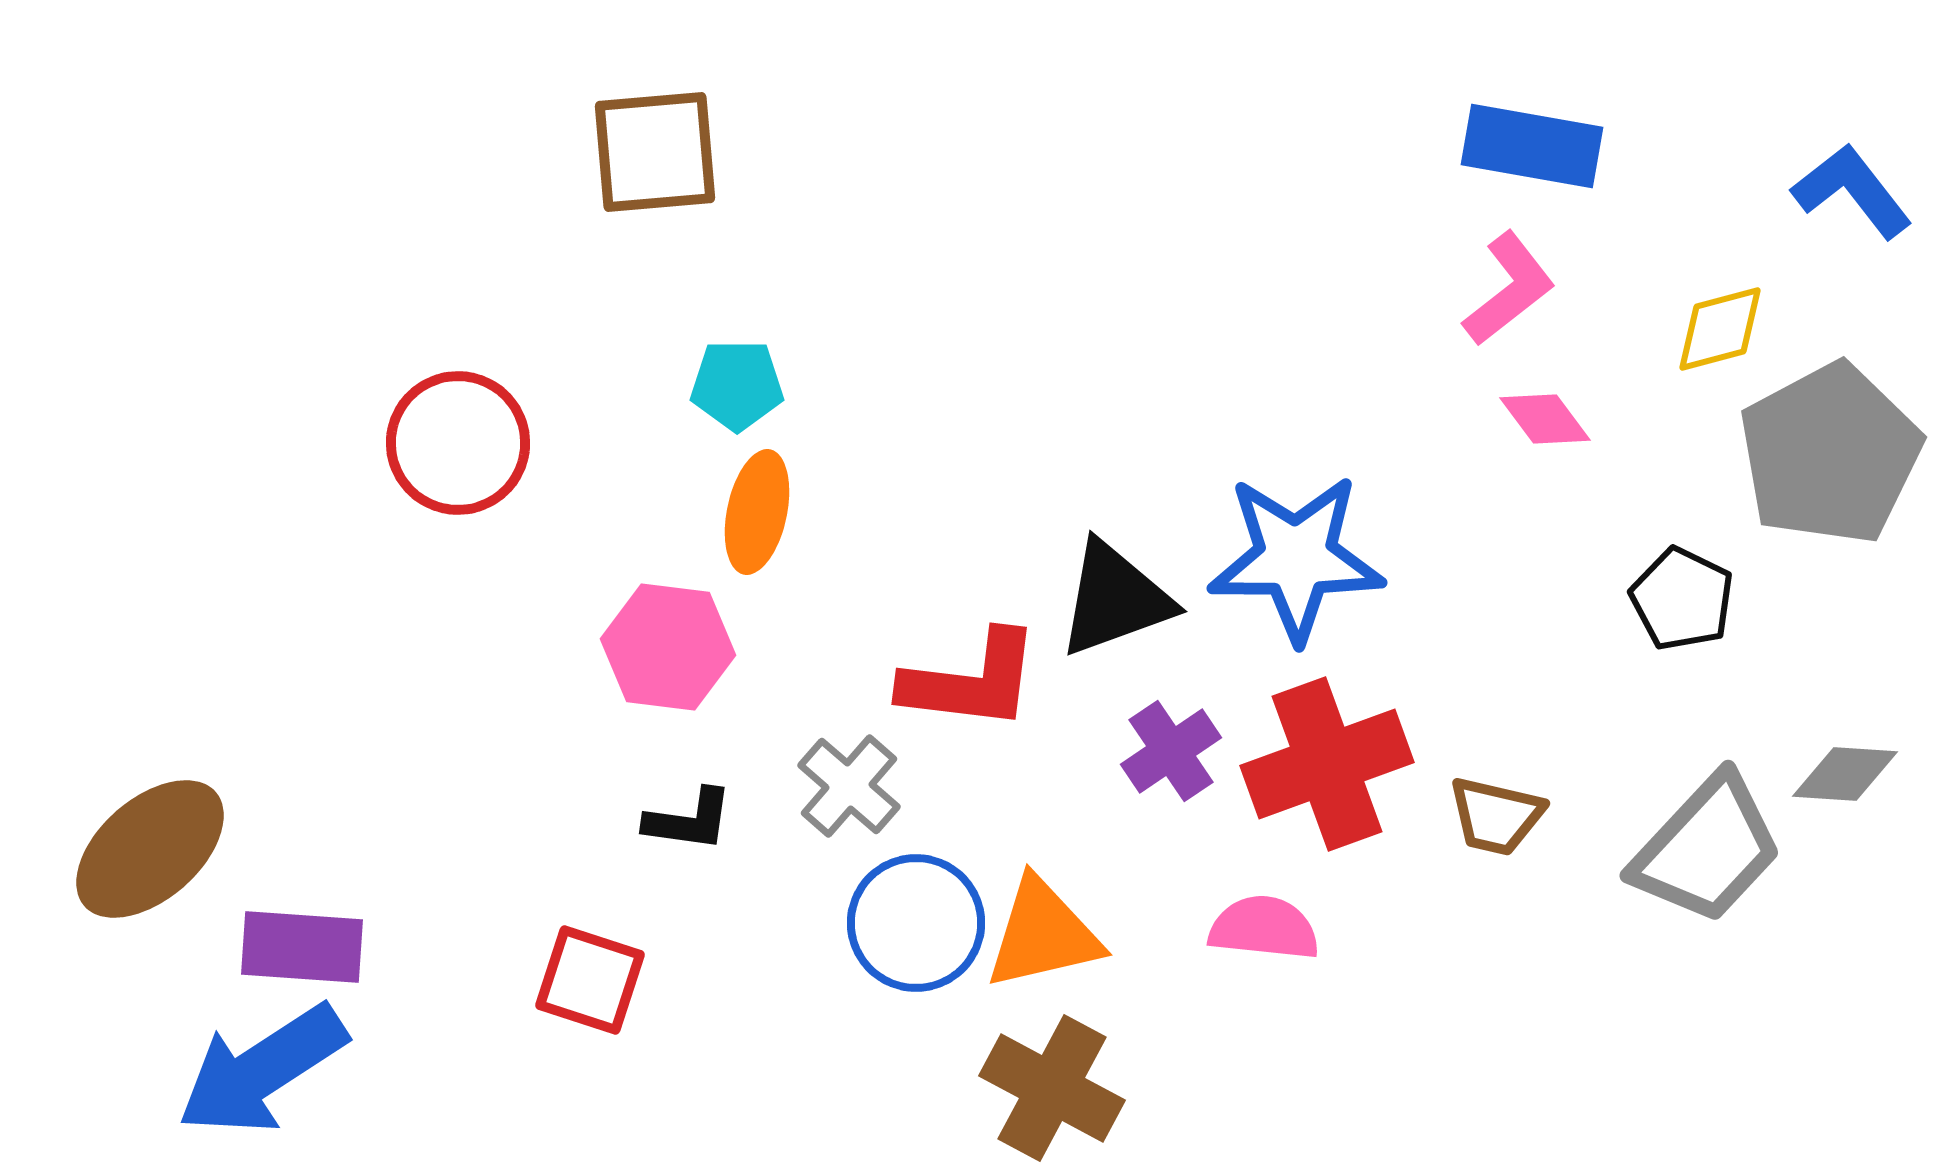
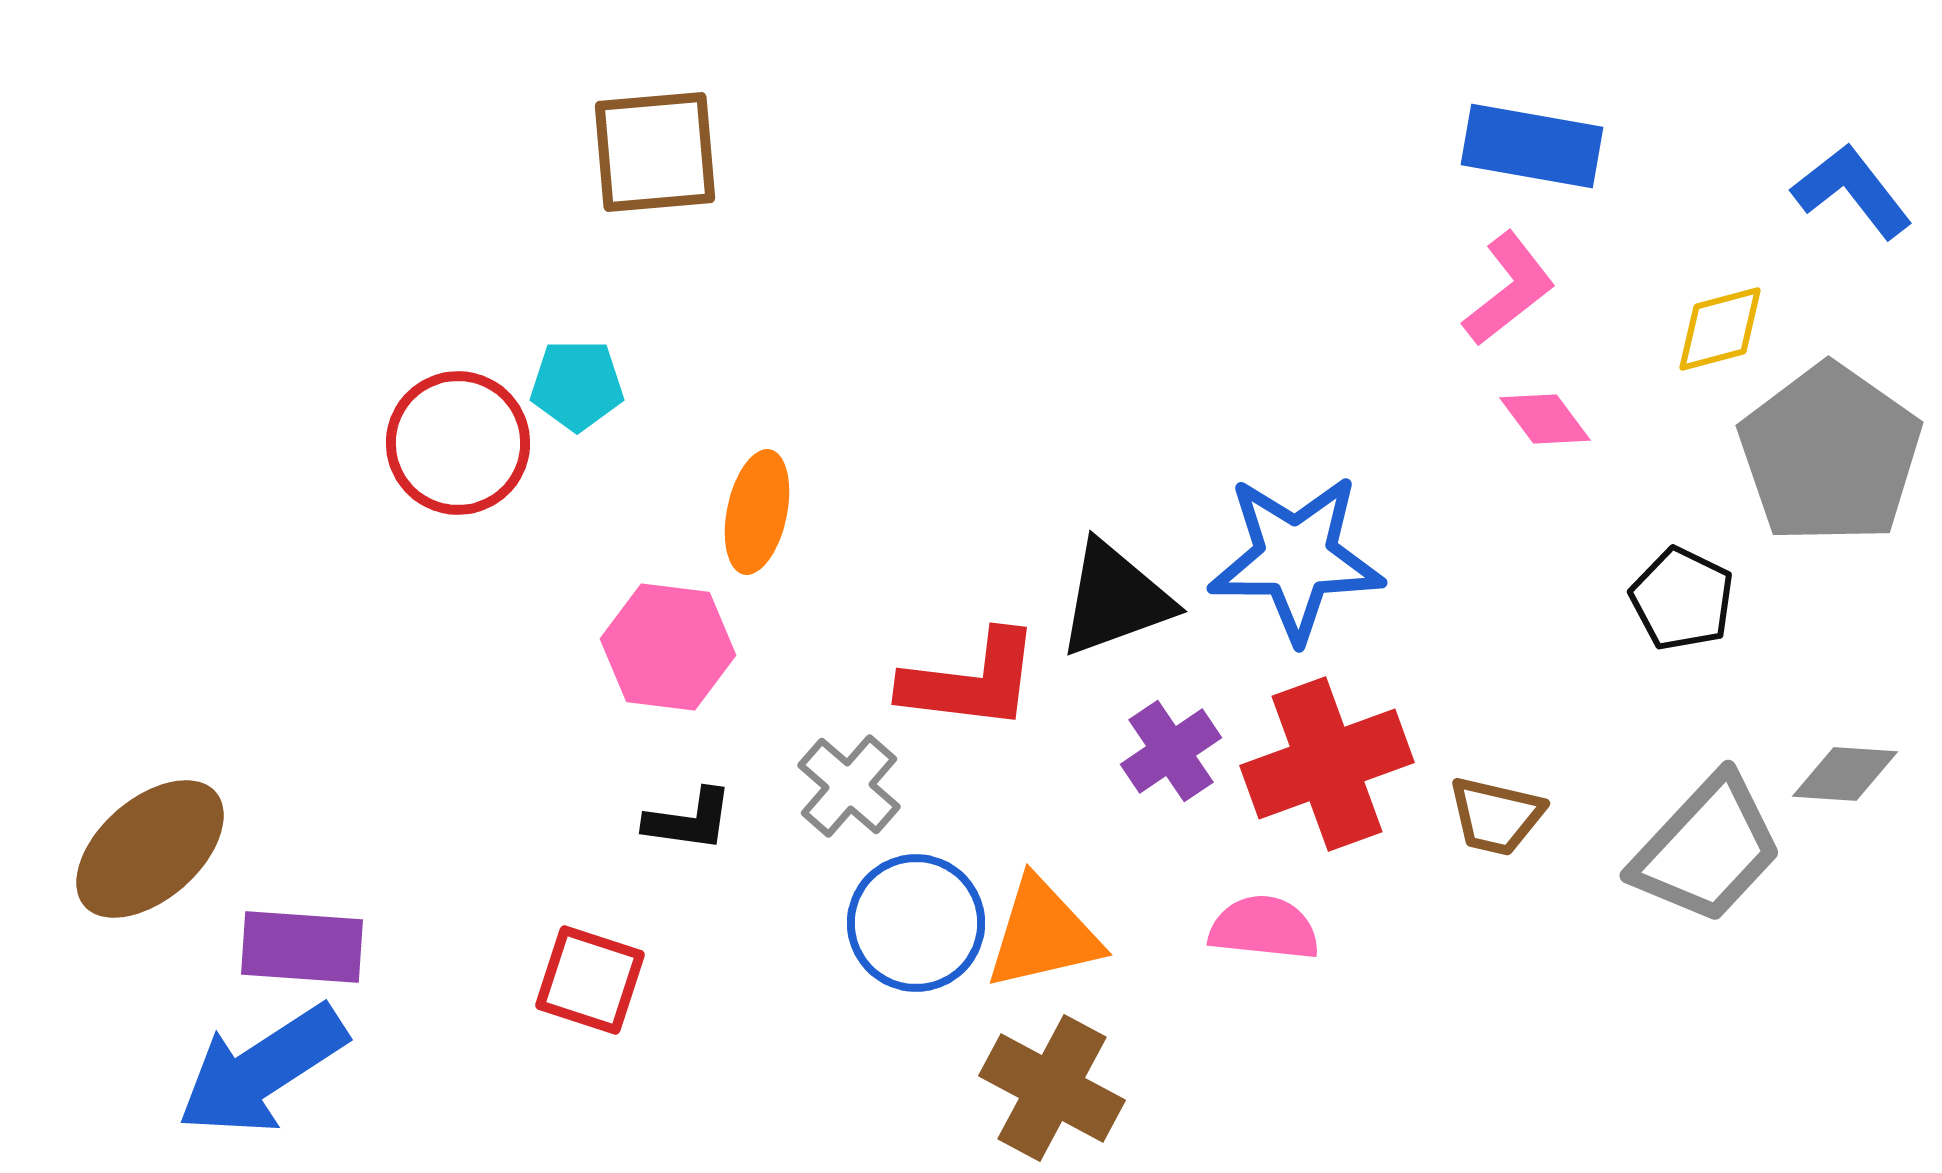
cyan pentagon: moved 160 px left
gray pentagon: rotated 9 degrees counterclockwise
